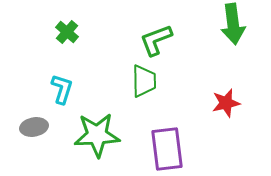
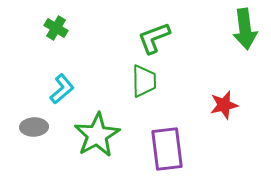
green arrow: moved 12 px right, 5 px down
green cross: moved 11 px left, 4 px up; rotated 10 degrees counterclockwise
green L-shape: moved 2 px left, 2 px up
cyan L-shape: rotated 32 degrees clockwise
red star: moved 2 px left, 2 px down
gray ellipse: rotated 8 degrees clockwise
green star: rotated 27 degrees counterclockwise
